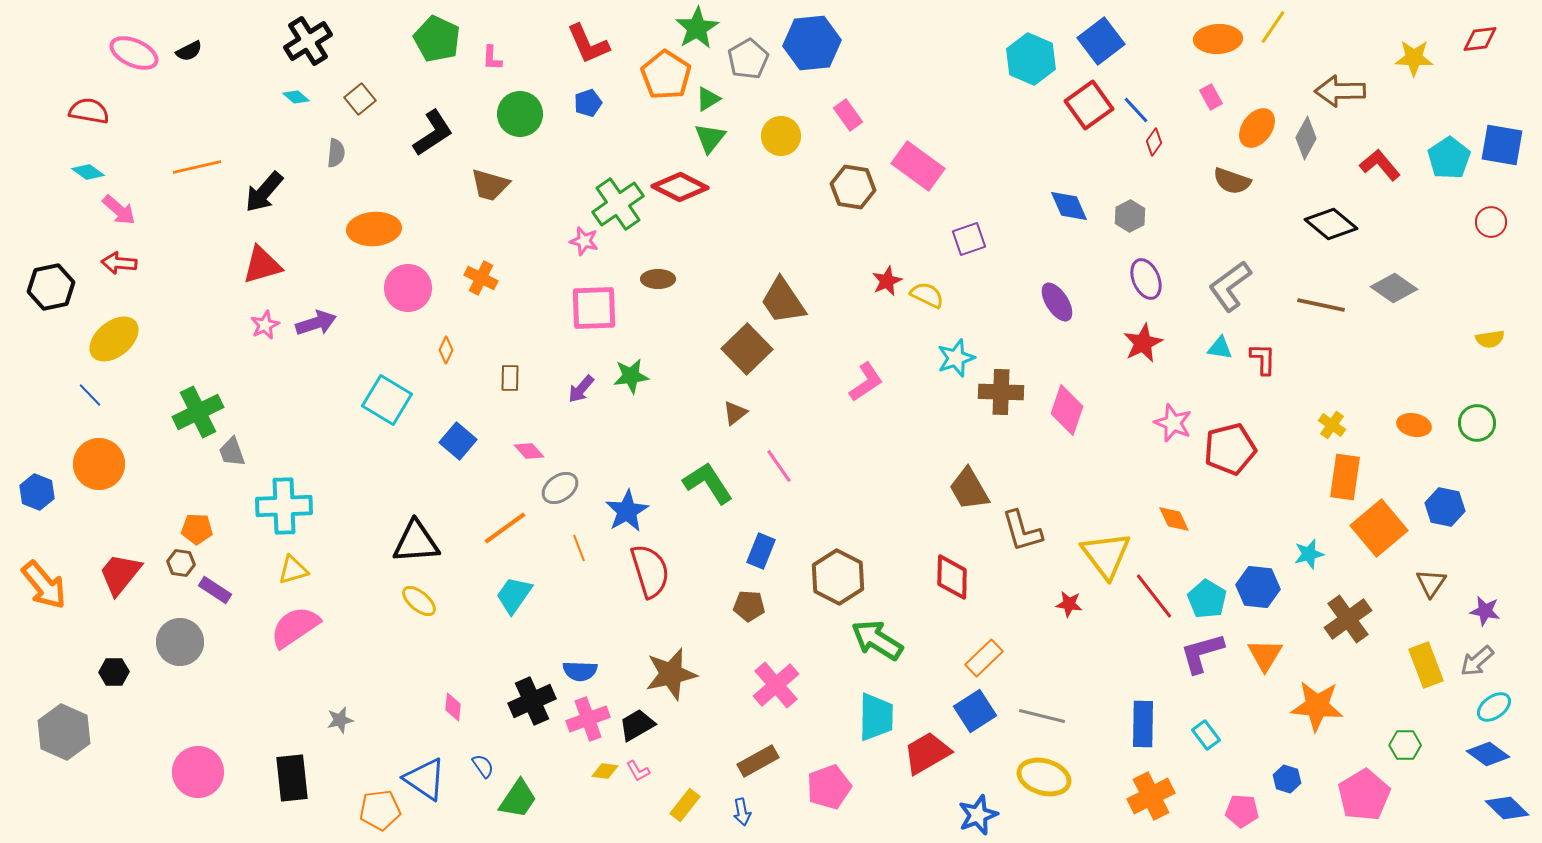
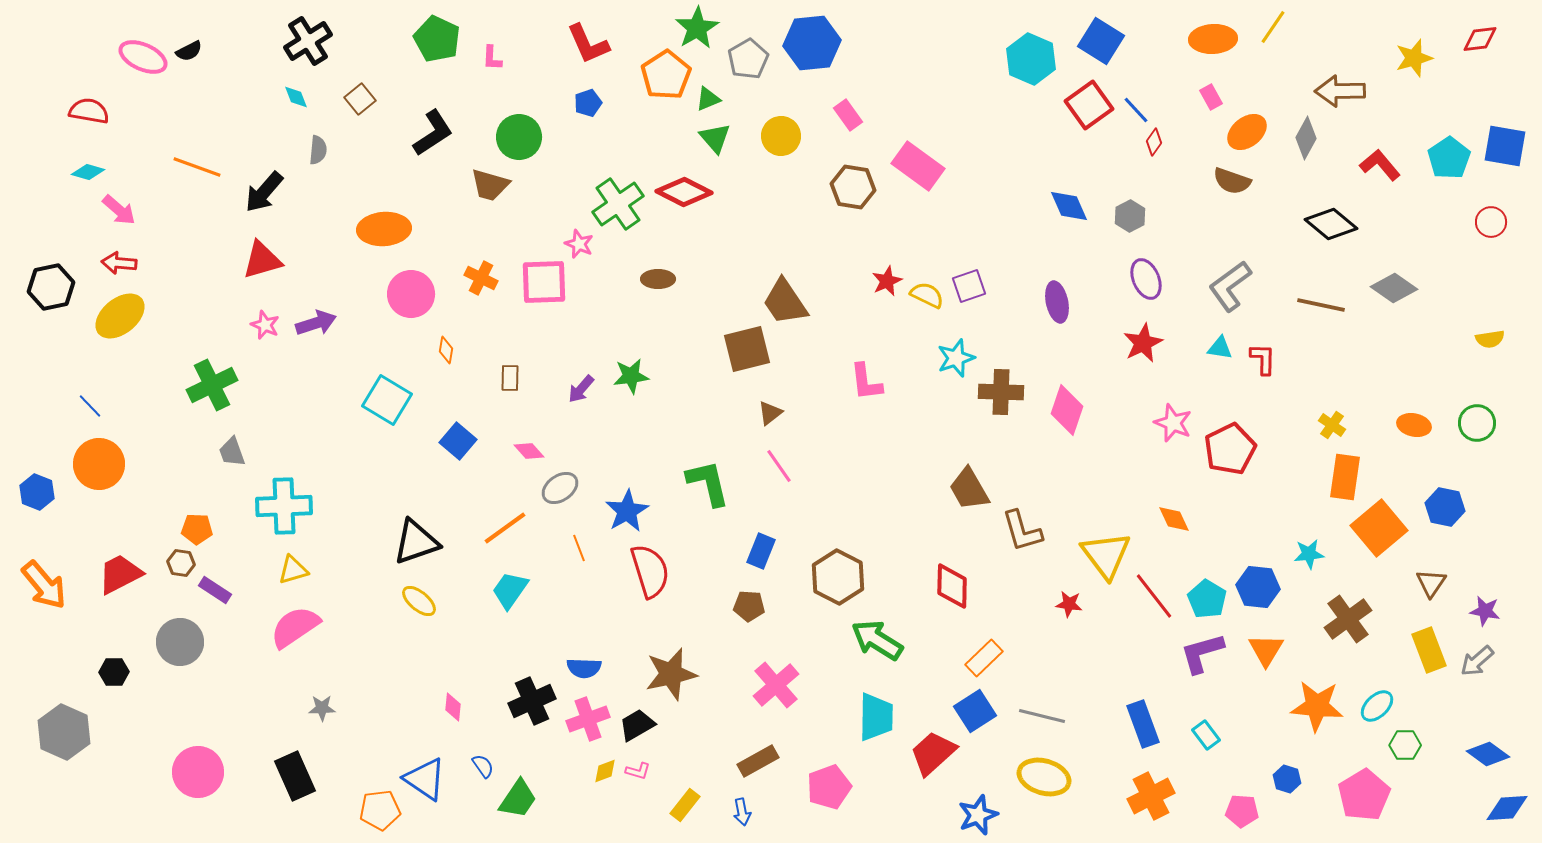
orange ellipse at (1218, 39): moved 5 px left
blue square at (1101, 41): rotated 21 degrees counterclockwise
pink ellipse at (134, 53): moved 9 px right, 4 px down
yellow star at (1414, 58): rotated 18 degrees counterclockwise
orange pentagon at (666, 75): rotated 6 degrees clockwise
cyan diamond at (296, 97): rotated 28 degrees clockwise
green triangle at (708, 99): rotated 8 degrees clockwise
green circle at (520, 114): moved 1 px left, 23 px down
orange ellipse at (1257, 128): moved 10 px left, 4 px down; rotated 15 degrees clockwise
green triangle at (710, 138): moved 5 px right; rotated 20 degrees counterclockwise
blue square at (1502, 145): moved 3 px right, 1 px down
gray semicircle at (336, 153): moved 18 px left, 3 px up
orange line at (197, 167): rotated 33 degrees clockwise
cyan diamond at (88, 172): rotated 20 degrees counterclockwise
red diamond at (680, 187): moved 4 px right, 5 px down
orange ellipse at (374, 229): moved 10 px right
purple square at (969, 239): moved 47 px down
pink star at (584, 241): moved 5 px left, 3 px down; rotated 8 degrees clockwise
red triangle at (262, 265): moved 5 px up
pink circle at (408, 288): moved 3 px right, 6 px down
brown trapezoid at (783, 301): moved 2 px right, 1 px down
purple ellipse at (1057, 302): rotated 21 degrees clockwise
pink square at (594, 308): moved 50 px left, 26 px up
pink star at (265, 325): rotated 24 degrees counterclockwise
yellow ellipse at (114, 339): moved 6 px right, 23 px up
brown square at (747, 349): rotated 30 degrees clockwise
orange diamond at (446, 350): rotated 16 degrees counterclockwise
pink L-shape at (866, 382): rotated 117 degrees clockwise
blue line at (90, 395): moved 11 px down
green cross at (198, 412): moved 14 px right, 27 px up
brown triangle at (735, 413): moved 35 px right
red pentagon at (1230, 449): rotated 12 degrees counterclockwise
green L-shape at (708, 483): rotated 20 degrees clockwise
black triangle at (416, 542): rotated 15 degrees counterclockwise
cyan star at (1309, 554): rotated 8 degrees clockwise
red trapezoid at (120, 574): rotated 24 degrees clockwise
red diamond at (952, 577): moved 9 px down
cyan trapezoid at (514, 595): moved 4 px left, 5 px up
orange triangle at (1265, 655): moved 1 px right, 5 px up
yellow rectangle at (1426, 665): moved 3 px right, 15 px up
blue semicircle at (580, 671): moved 4 px right, 3 px up
cyan ellipse at (1494, 707): moved 117 px left, 1 px up; rotated 8 degrees counterclockwise
gray star at (340, 720): moved 18 px left, 12 px up; rotated 12 degrees clockwise
blue rectangle at (1143, 724): rotated 21 degrees counterclockwise
red trapezoid at (927, 753): moved 6 px right; rotated 12 degrees counterclockwise
yellow diamond at (605, 771): rotated 28 degrees counterclockwise
pink L-shape at (638, 771): rotated 45 degrees counterclockwise
black rectangle at (292, 778): moved 3 px right, 2 px up; rotated 18 degrees counterclockwise
blue diamond at (1507, 808): rotated 48 degrees counterclockwise
